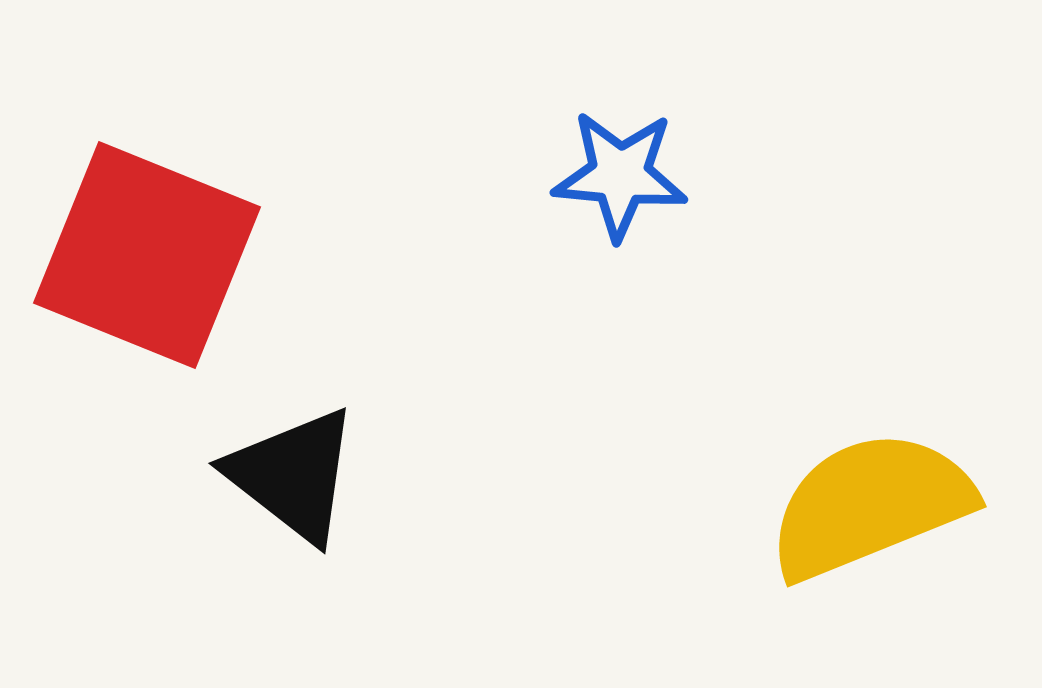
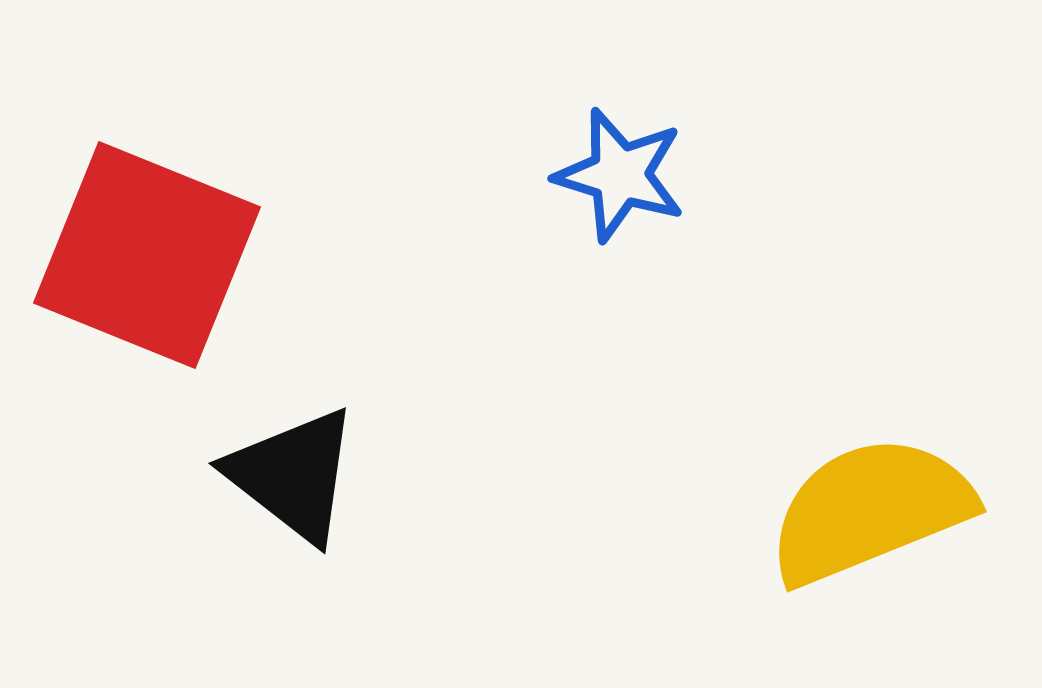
blue star: rotated 12 degrees clockwise
yellow semicircle: moved 5 px down
